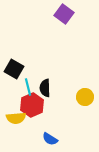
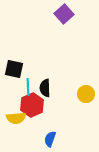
purple square: rotated 12 degrees clockwise
black square: rotated 18 degrees counterclockwise
cyan line: rotated 12 degrees clockwise
yellow circle: moved 1 px right, 3 px up
blue semicircle: rotated 77 degrees clockwise
